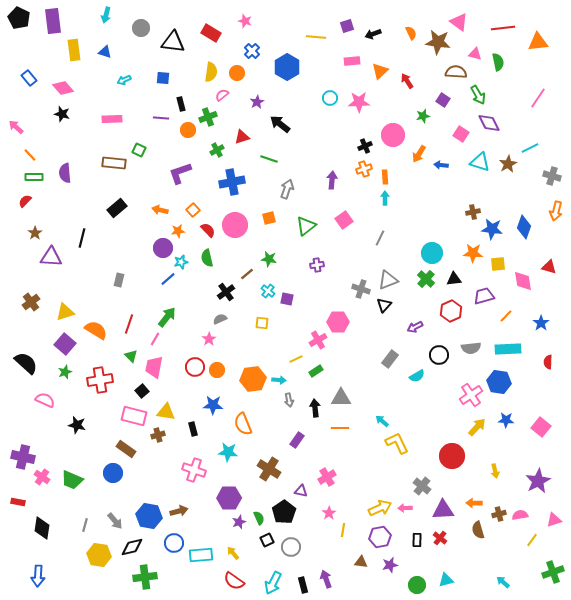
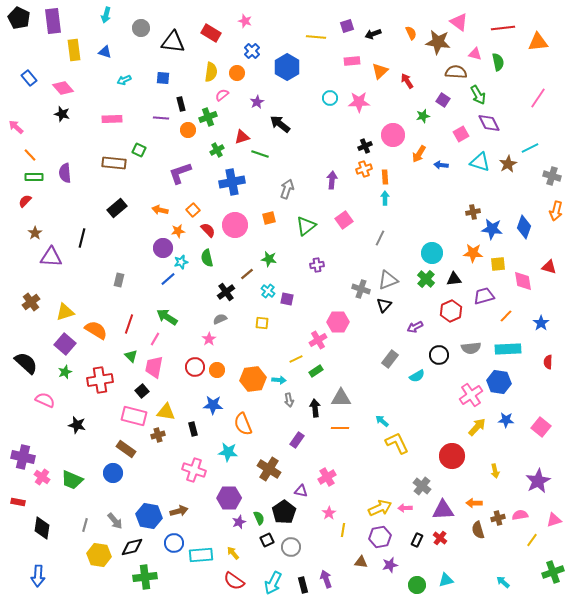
pink square at (461, 134): rotated 28 degrees clockwise
green line at (269, 159): moved 9 px left, 5 px up
green arrow at (167, 317): rotated 95 degrees counterclockwise
brown cross at (499, 514): moved 1 px left, 4 px down
black rectangle at (417, 540): rotated 24 degrees clockwise
